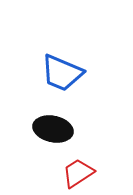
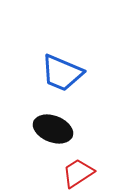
black ellipse: rotated 9 degrees clockwise
